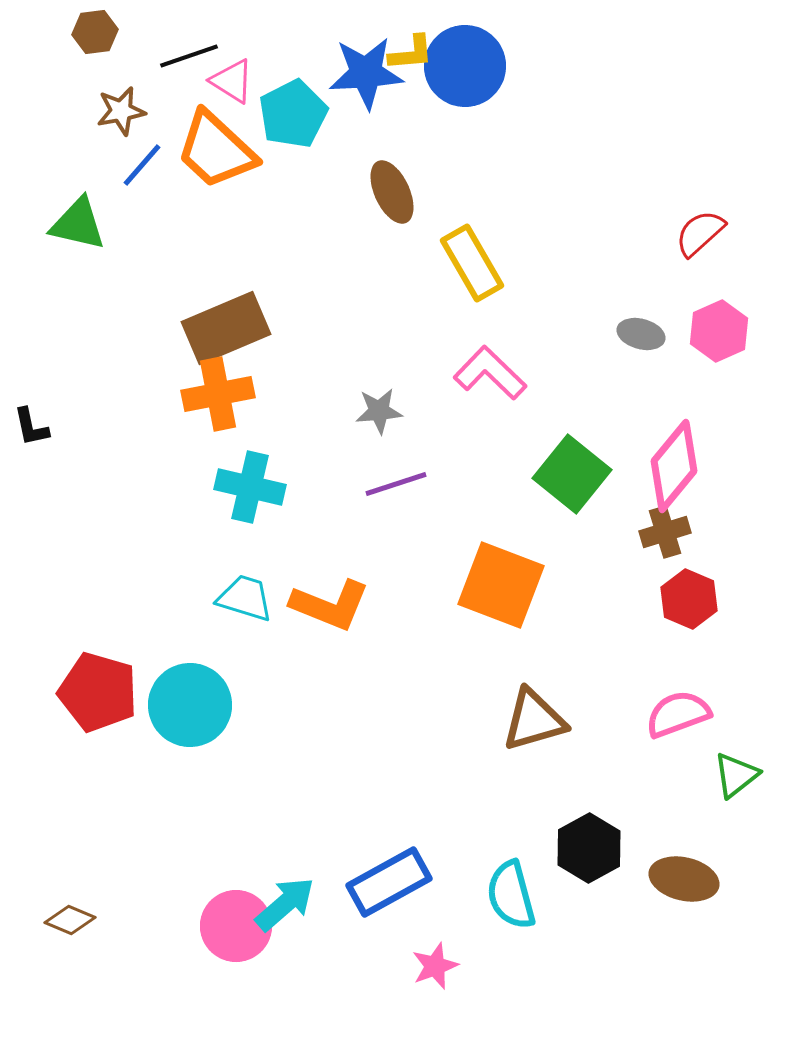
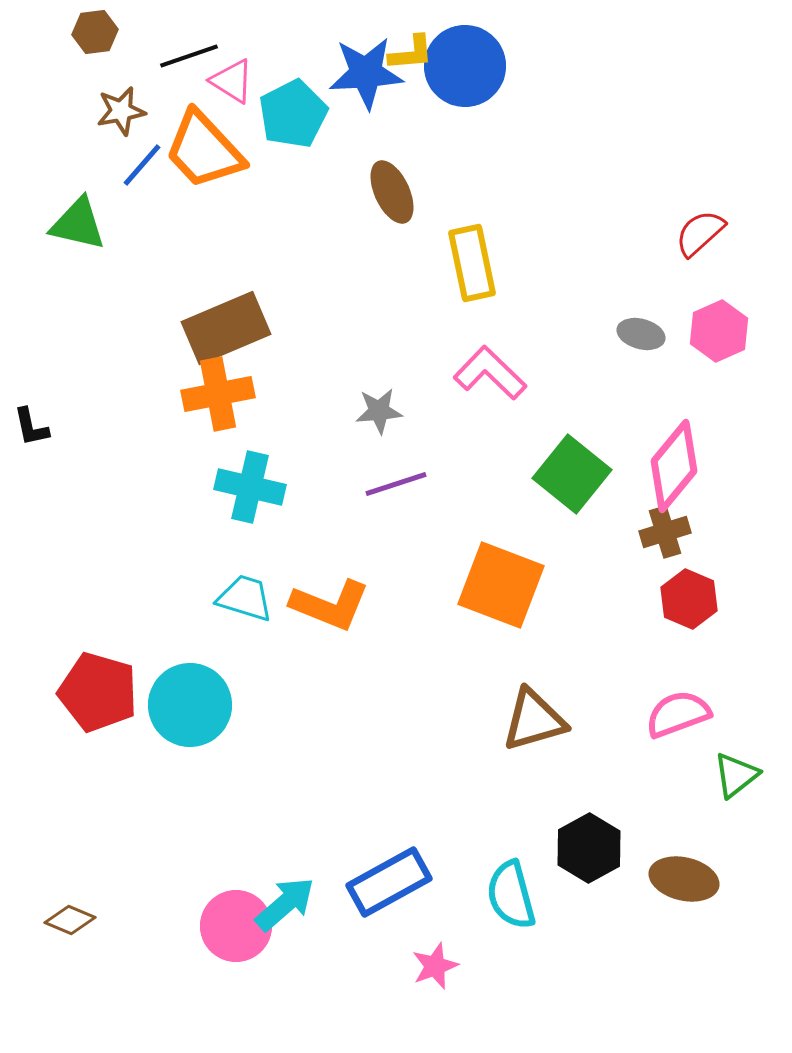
orange trapezoid at (216, 150): moved 12 px left; rotated 4 degrees clockwise
yellow rectangle at (472, 263): rotated 18 degrees clockwise
